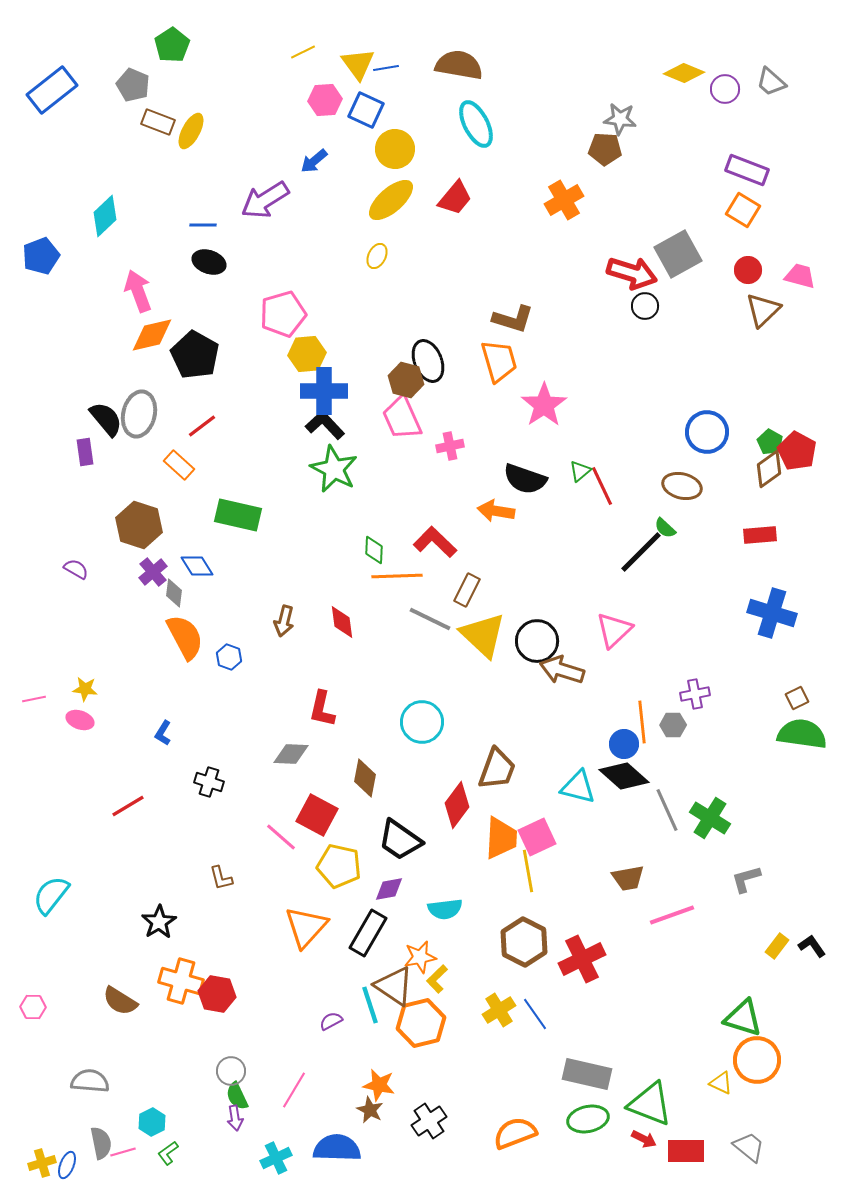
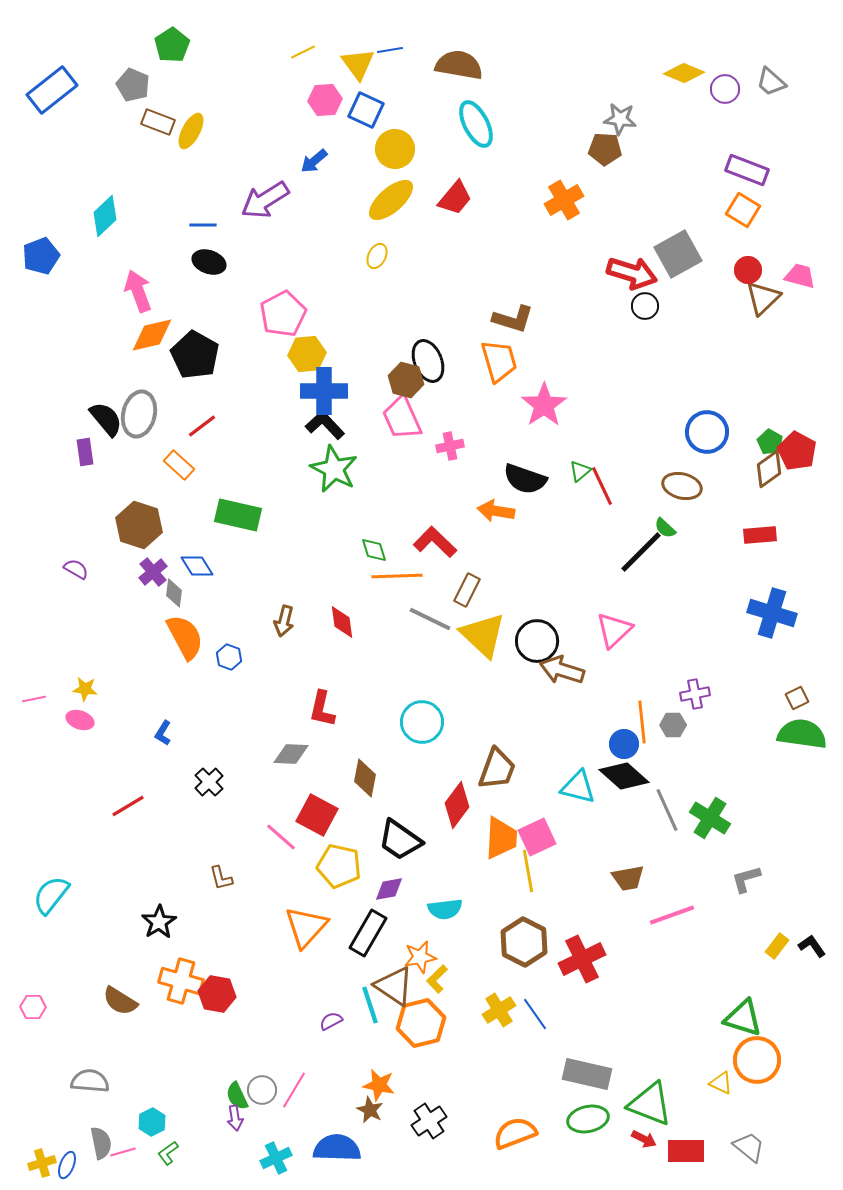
blue line at (386, 68): moved 4 px right, 18 px up
brown triangle at (763, 310): moved 12 px up
pink pentagon at (283, 314): rotated 12 degrees counterclockwise
green diamond at (374, 550): rotated 20 degrees counterclockwise
black cross at (209, 782): rotated 28 degrees clockwise
gray circle at (231, 1071): moved 31 px right, 19 px down
